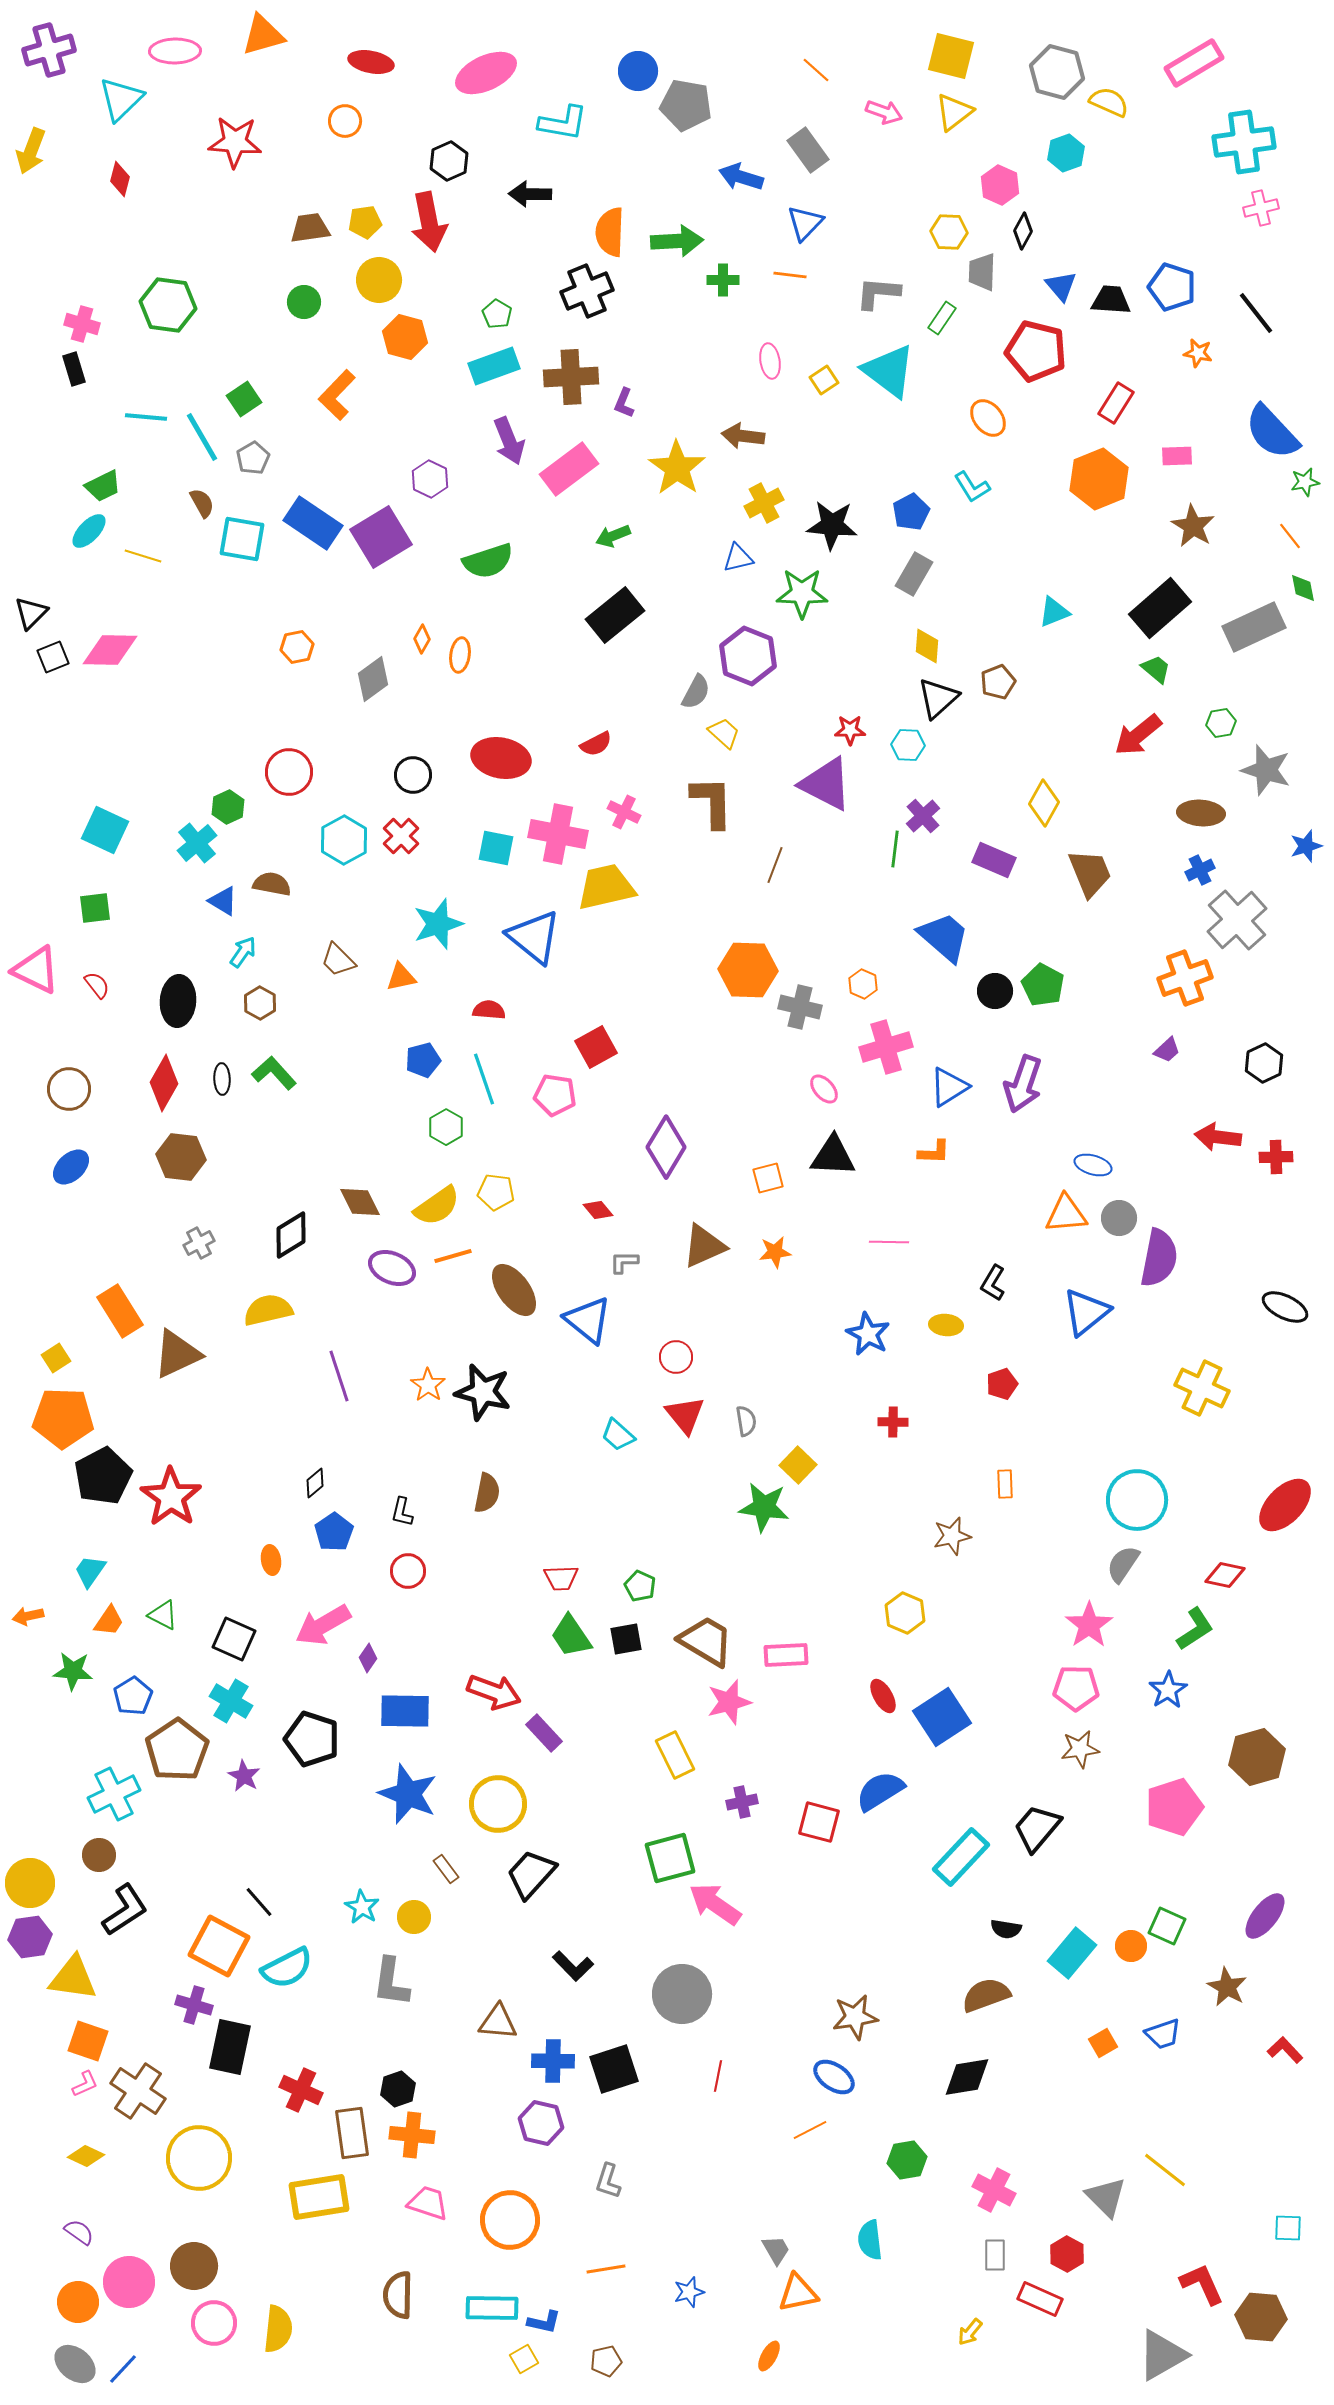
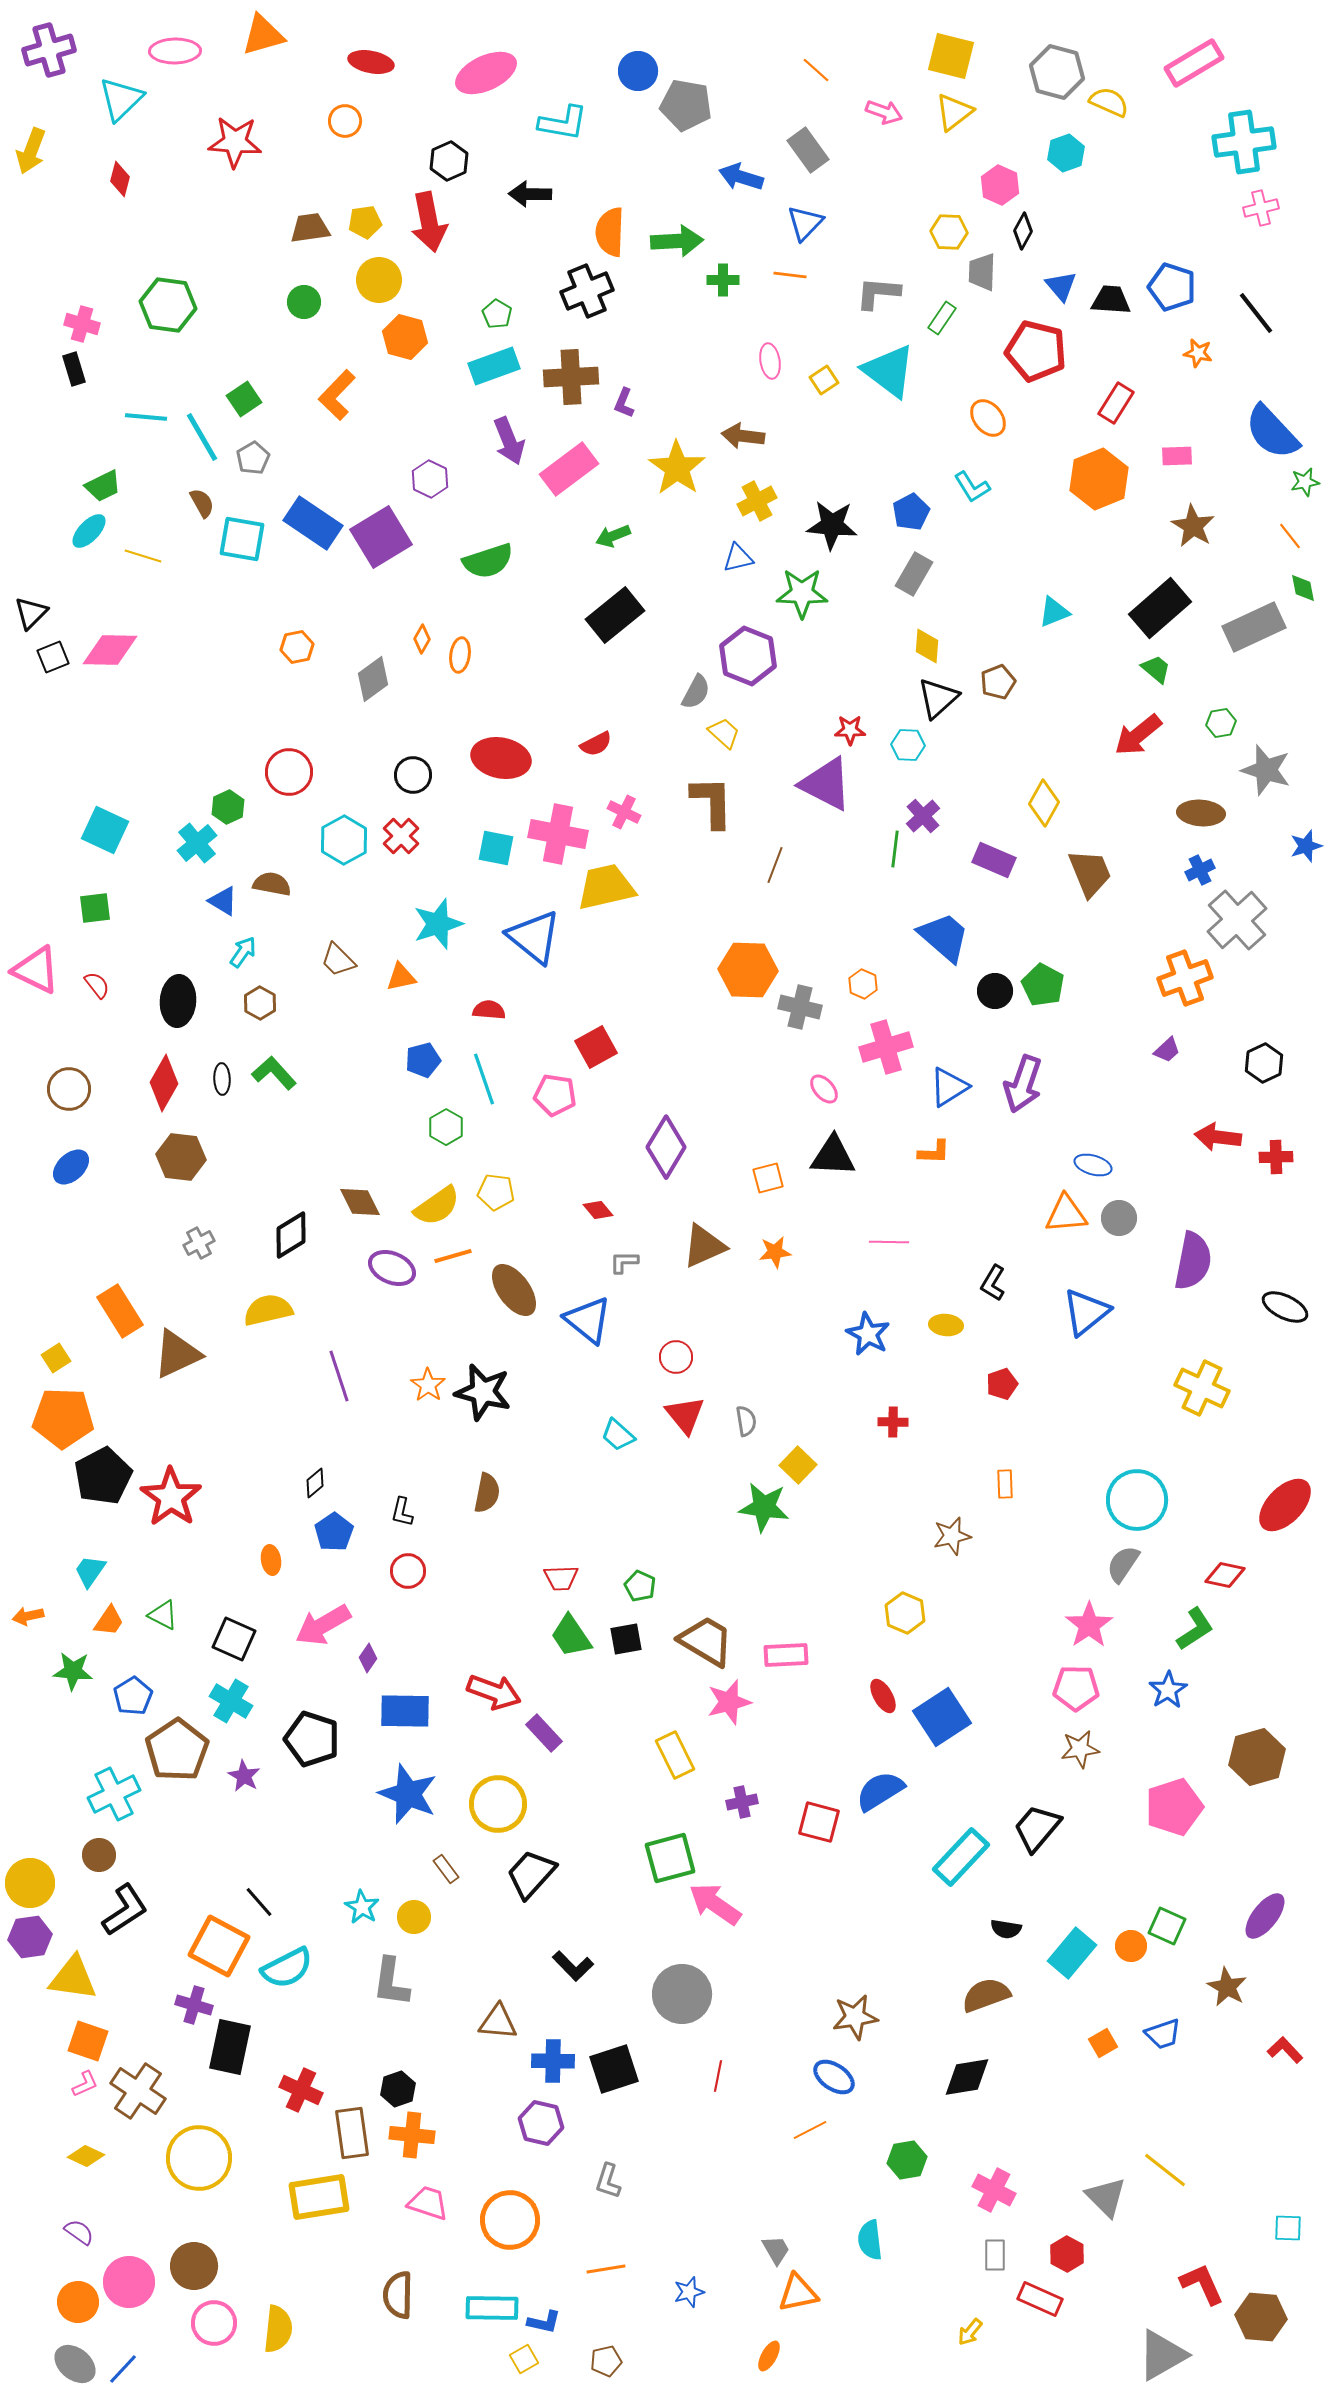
yellow cross at (764, 503): moved 7 px left, 2 px up
purple semicircle at (1159, 1258): moved 34 px right, 3 px down
